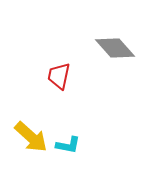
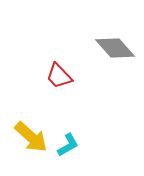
red trapezoid: rotated 56 degrees counterclockwise
cyan L-shape: rotated 40 degrees counterclockwise
